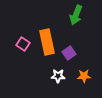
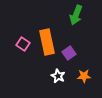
white star: rotated 24 degrees clockwise
